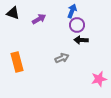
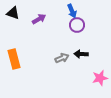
blue arrow: rotated 136 degrees clockwise
black arrow: moved 14 px down
orange rectangle: moved 3 px left, 3 px up
pink star: moved 1 px right, 1 px up
